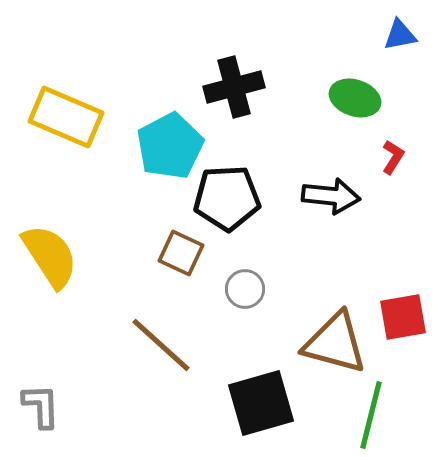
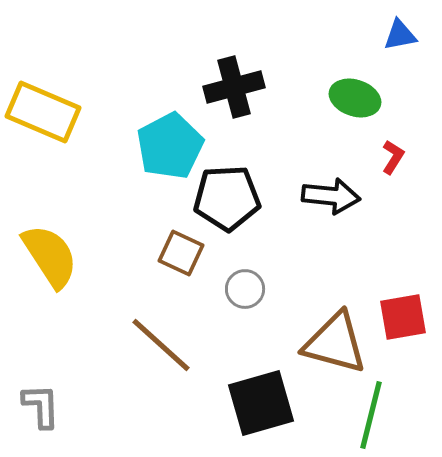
yellow rectangle: moved 23 px left, 5 px up
